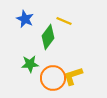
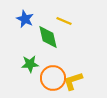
green diamond: rotated 50 degrees counterclockwise
yellow L-shape: moved 5 px down
